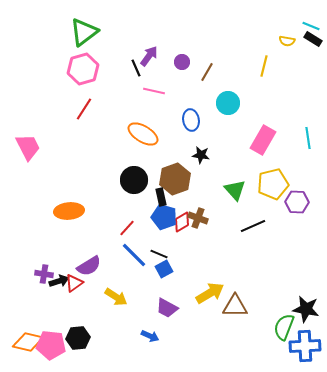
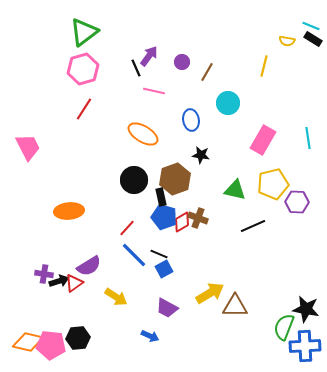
green triangle at (235, 190): rotated 35 degrees counterclockwise
